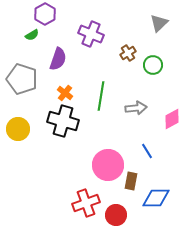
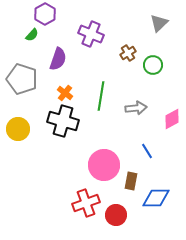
green semicircle: rotated 16 degrees counterclockwise
pink circle: moved 4 px left
